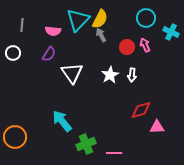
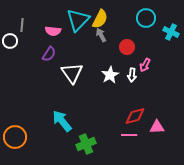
pink arrow: moved 20 px down; rotated 128 degrees counterclockwise
white circle: moved 3 px left, 12 px up
red diamond: moved 6 px left, 6 px down
pink line: moved 15 px right, 18 px up
